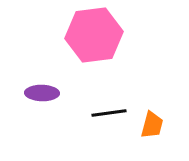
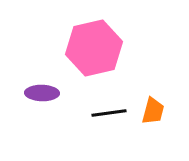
pink hexagon: moved 13 px down; rotated 6 degrees counterclockwise
orange trapezoid: moved 1 px right, 14 px up
